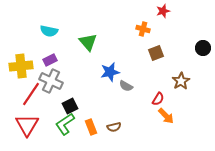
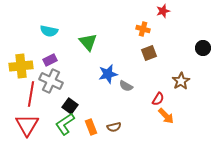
brown square: moved 7 px left
blue star: moved 2 px left, 2 px down
red line: rotated 25 degrees counterclockwise
black square: rotated 28 degrees counterclockwise
